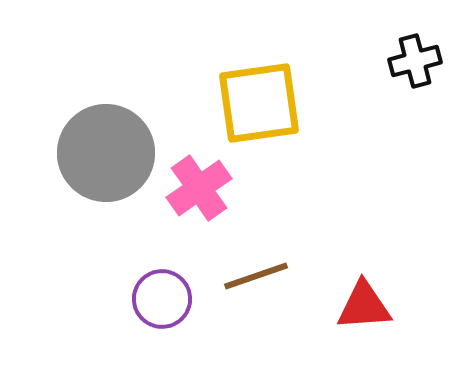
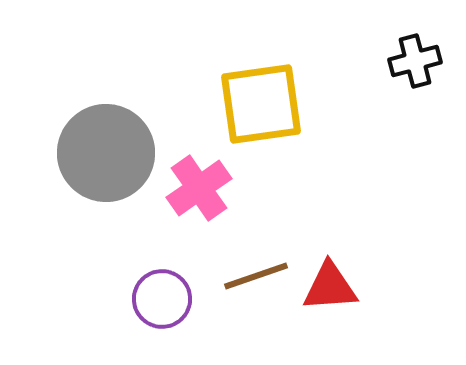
yellow square: moved 2 px right, 1 px down
red triangle: moved 34 px left, 19 px up
